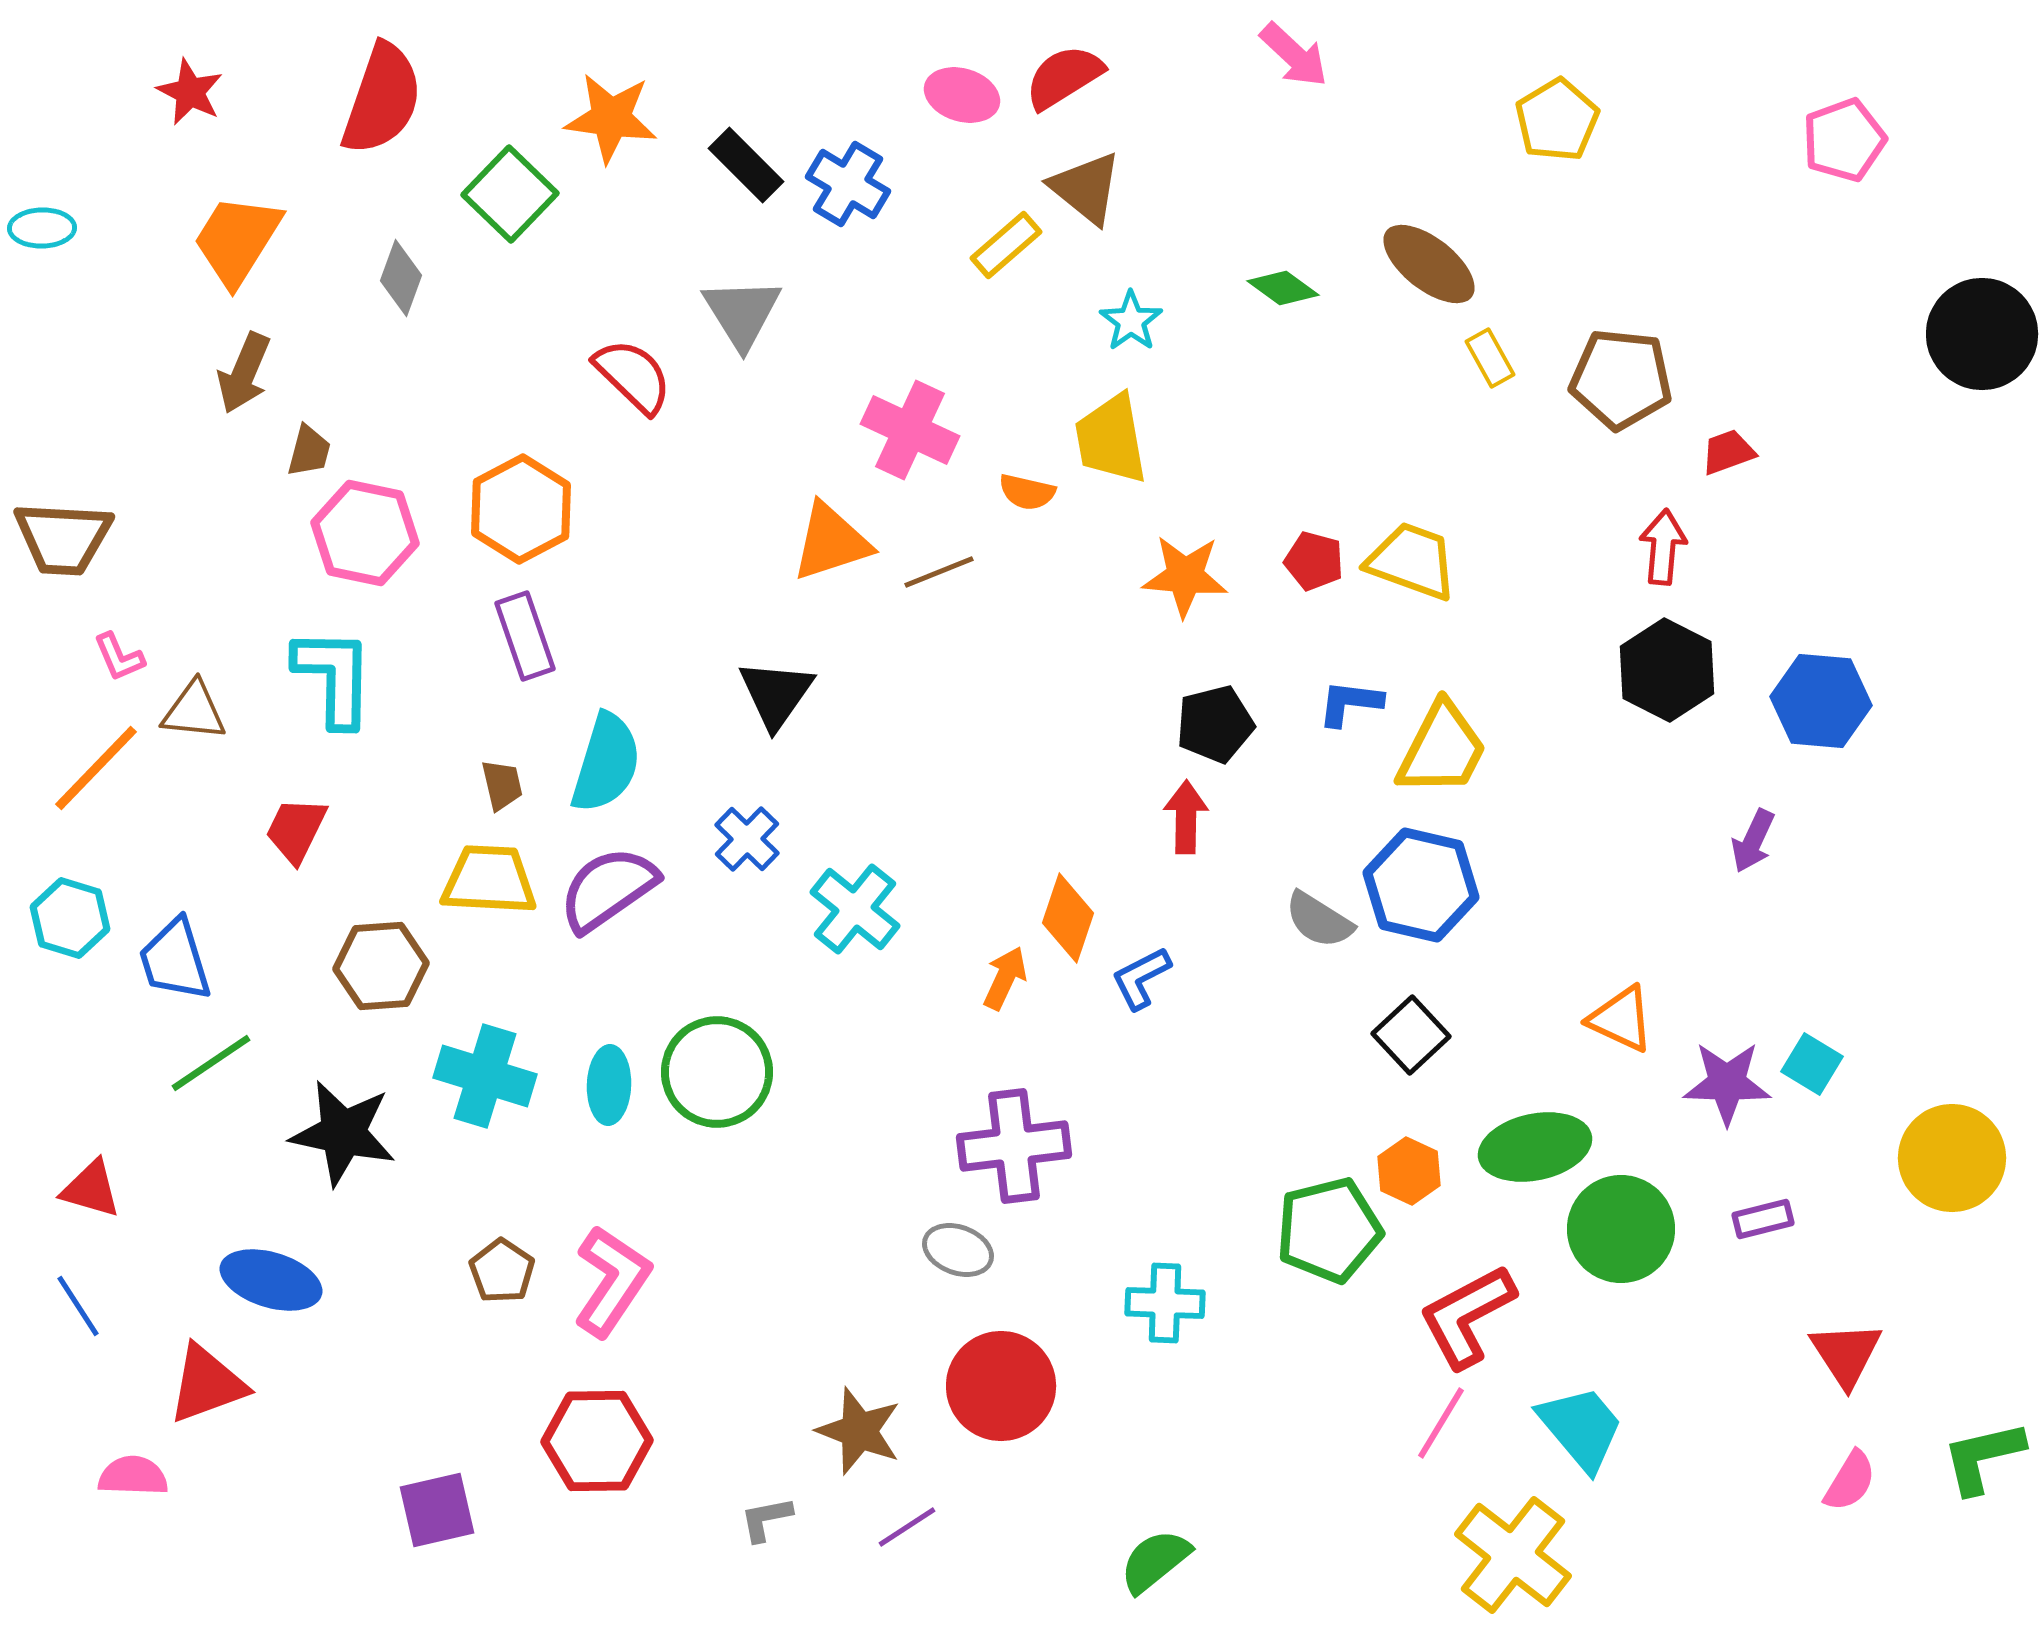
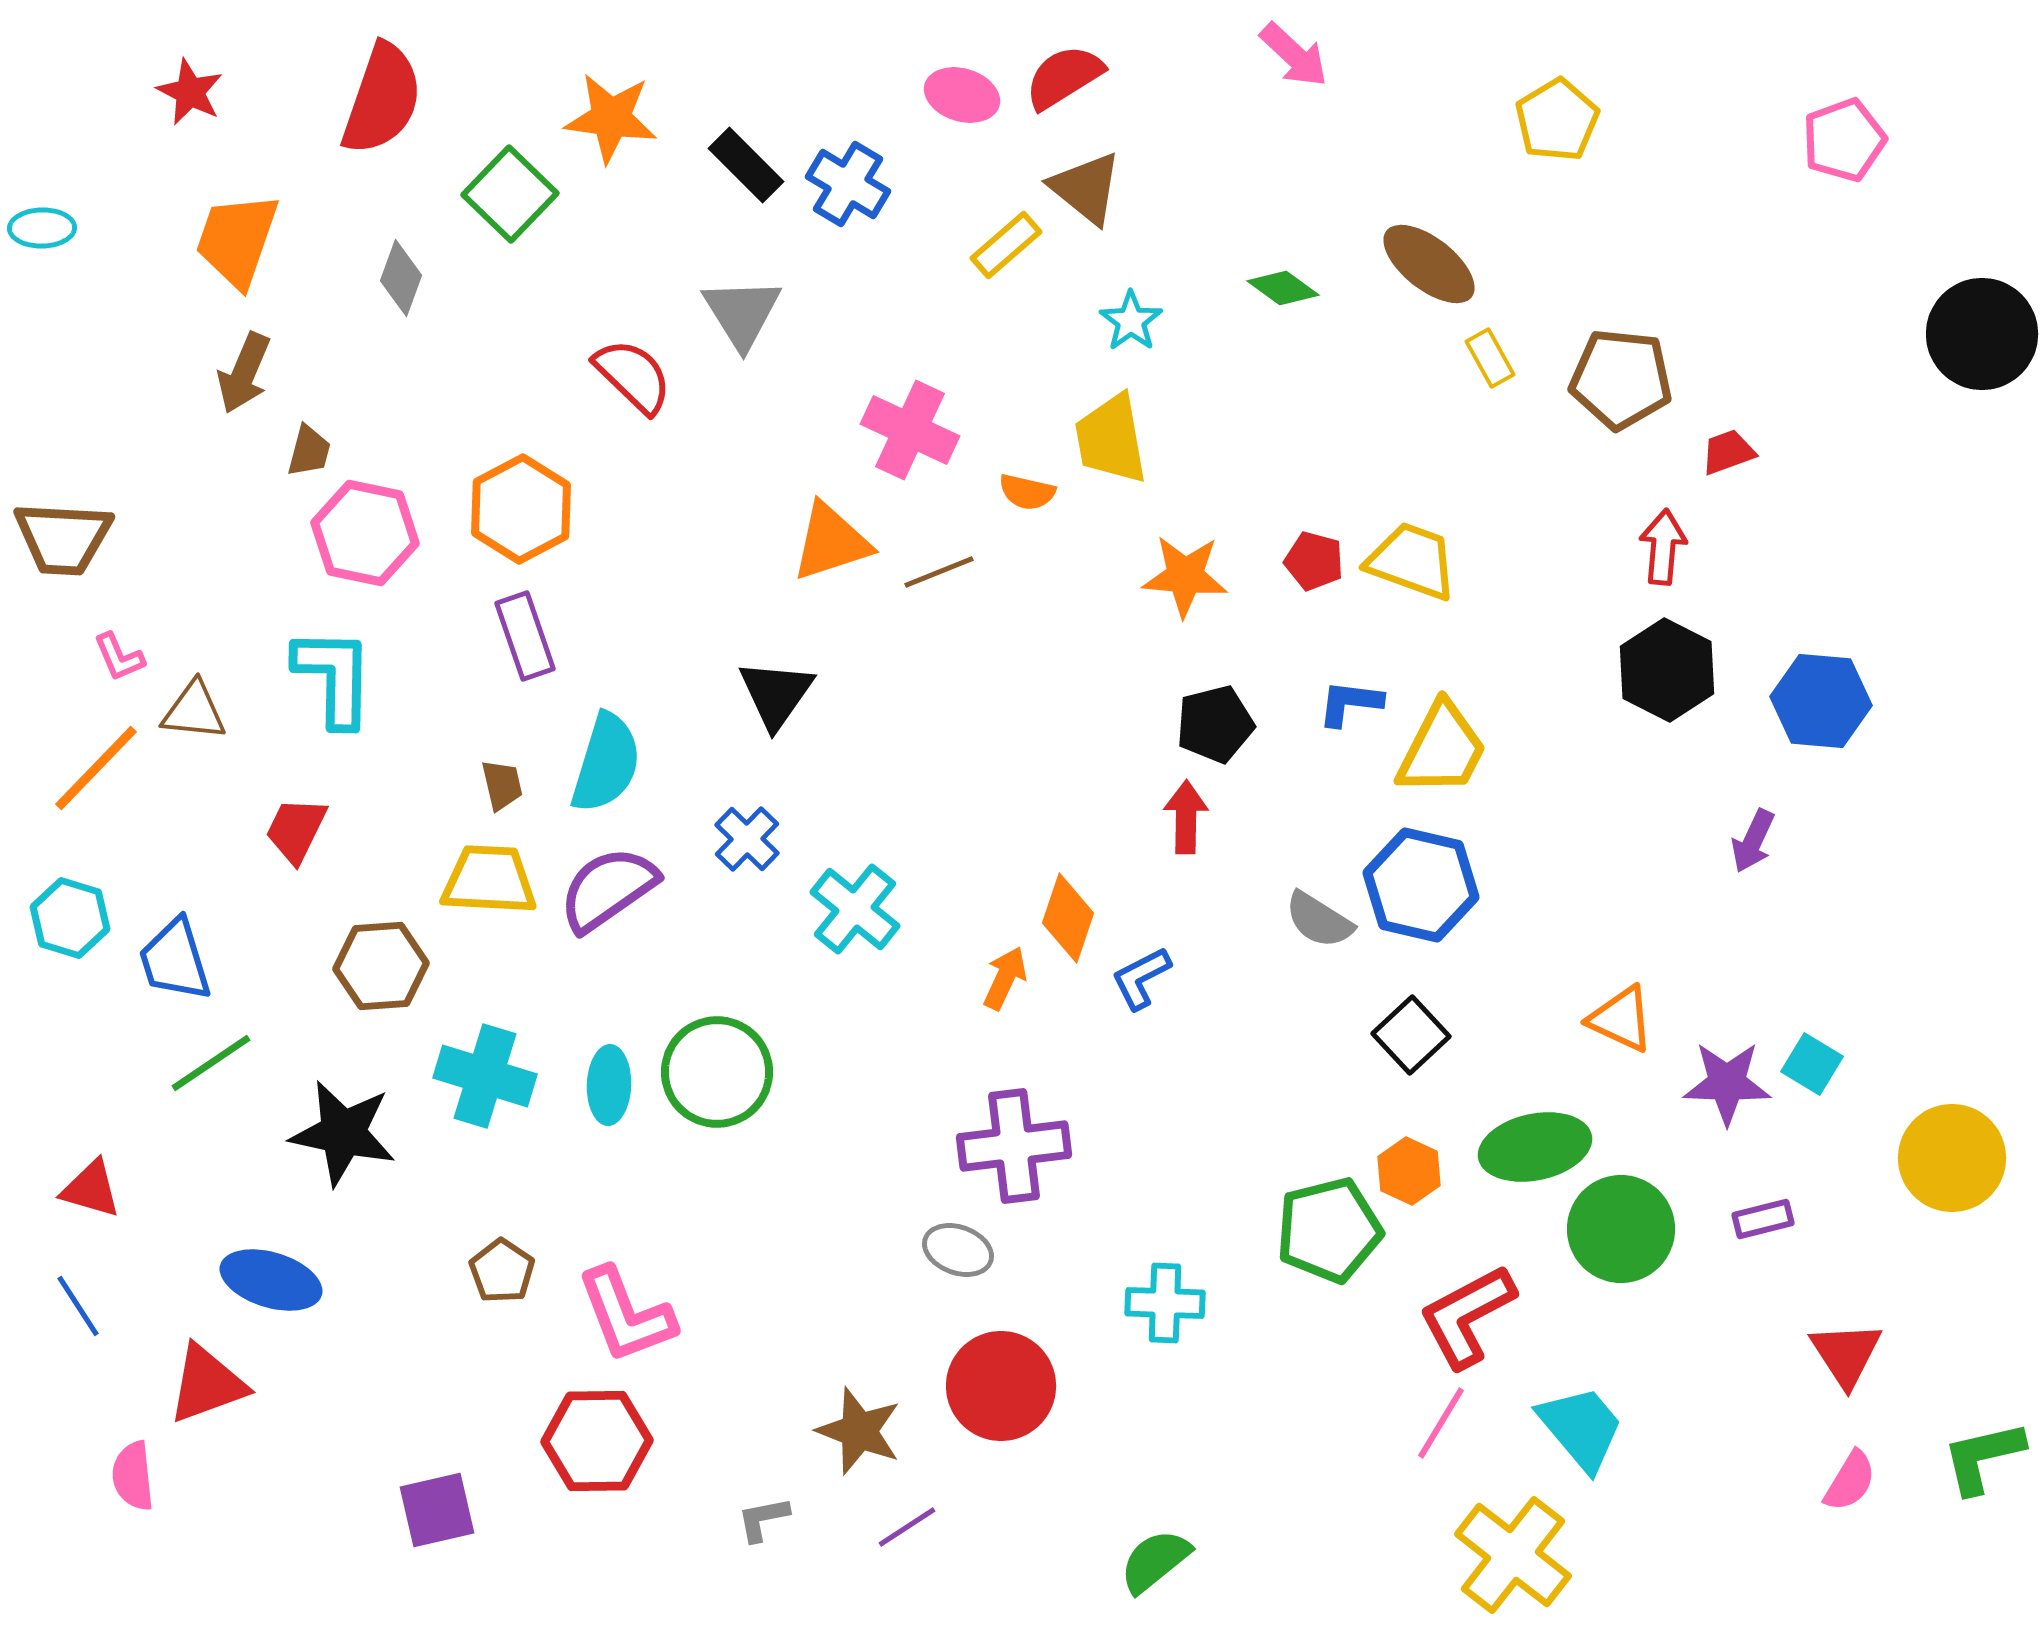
orange trapezoid at (237, 240): rotated 13 degrees counterclockwise
pink L-shape at (612, 1281): moved 14 px right, 34 px down; rotated 125 degrees clockwise
pink semicircle at (133, 1476): rotated 98 degrees counterclockwise
gray L-shape at (766, 1519): moved 3 px left
